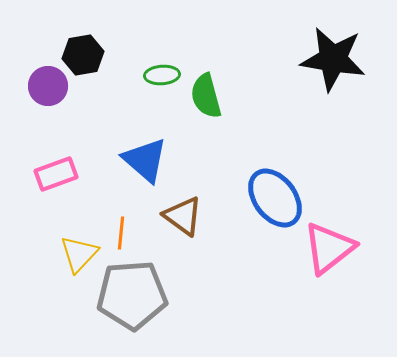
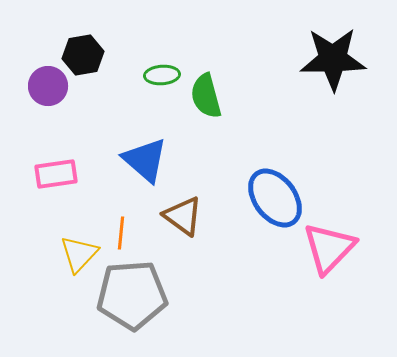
black star: rotated 10 degrees counterclockwise
pink rectangle: rotated 12 degrees clockwise
pink triangle: rotated 8 degrees counterclockwise
